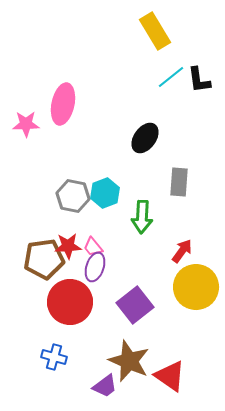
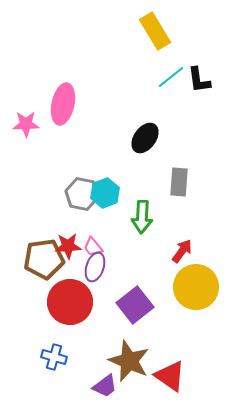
gray hexagon: moved 9 px right, 2 px up
